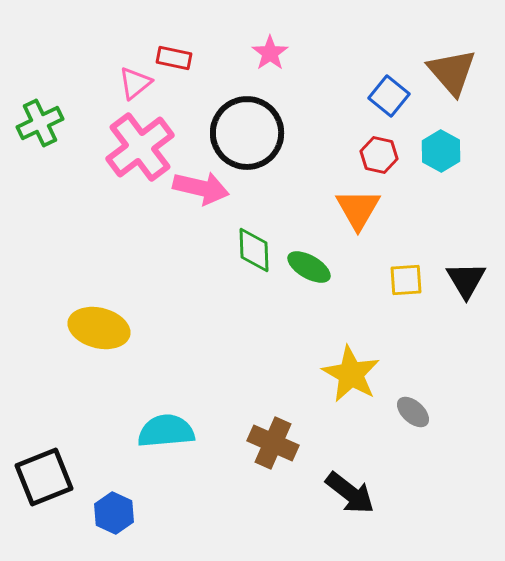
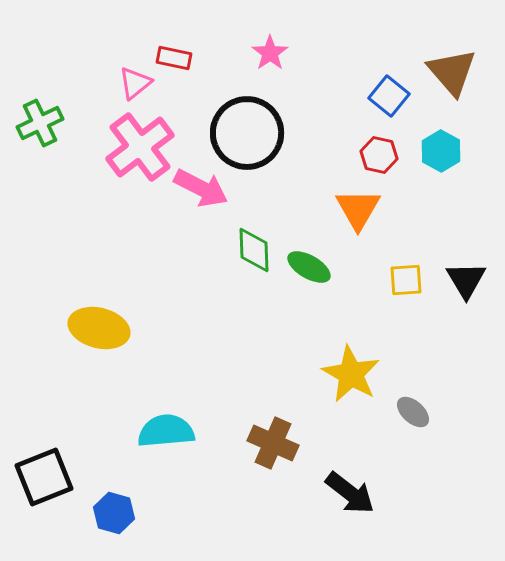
pink arrow: rotated 14 degrees clockwise
blue hexagon: rotated 9 degrees counterclockwise
